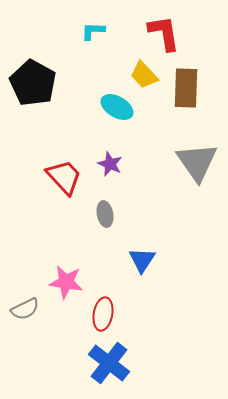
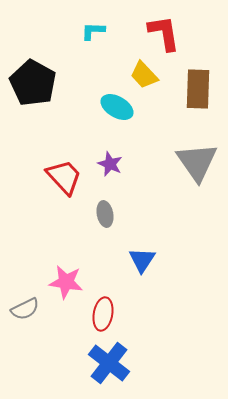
brown rectangle: moved 12 px right, 1 px down
